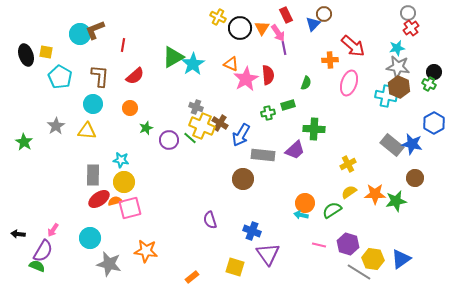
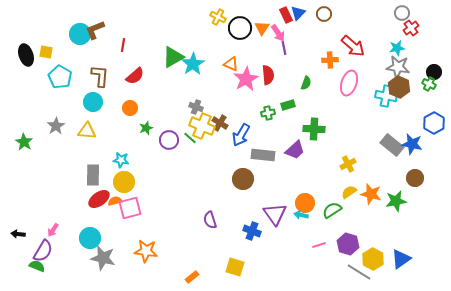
gray circle at (408, 13): moved 6 px left
blue triangle at (313, 24): moved 15 px left, 11 px up
cyan circle at (93, 104): moved 2 px up
orange star at (375, 194): moved 4 px left; rotated 15 degrees clockwise
pink line at (319, 245): rotated 32 degrees counterclockwise
purple triangle at (268, 254): moved 7 px right, 40 px up
yellow hexagon at (373, 259): rotated 20 degrees clockwise
gray star at (109, 264): moved 6 px left, 6 px up
